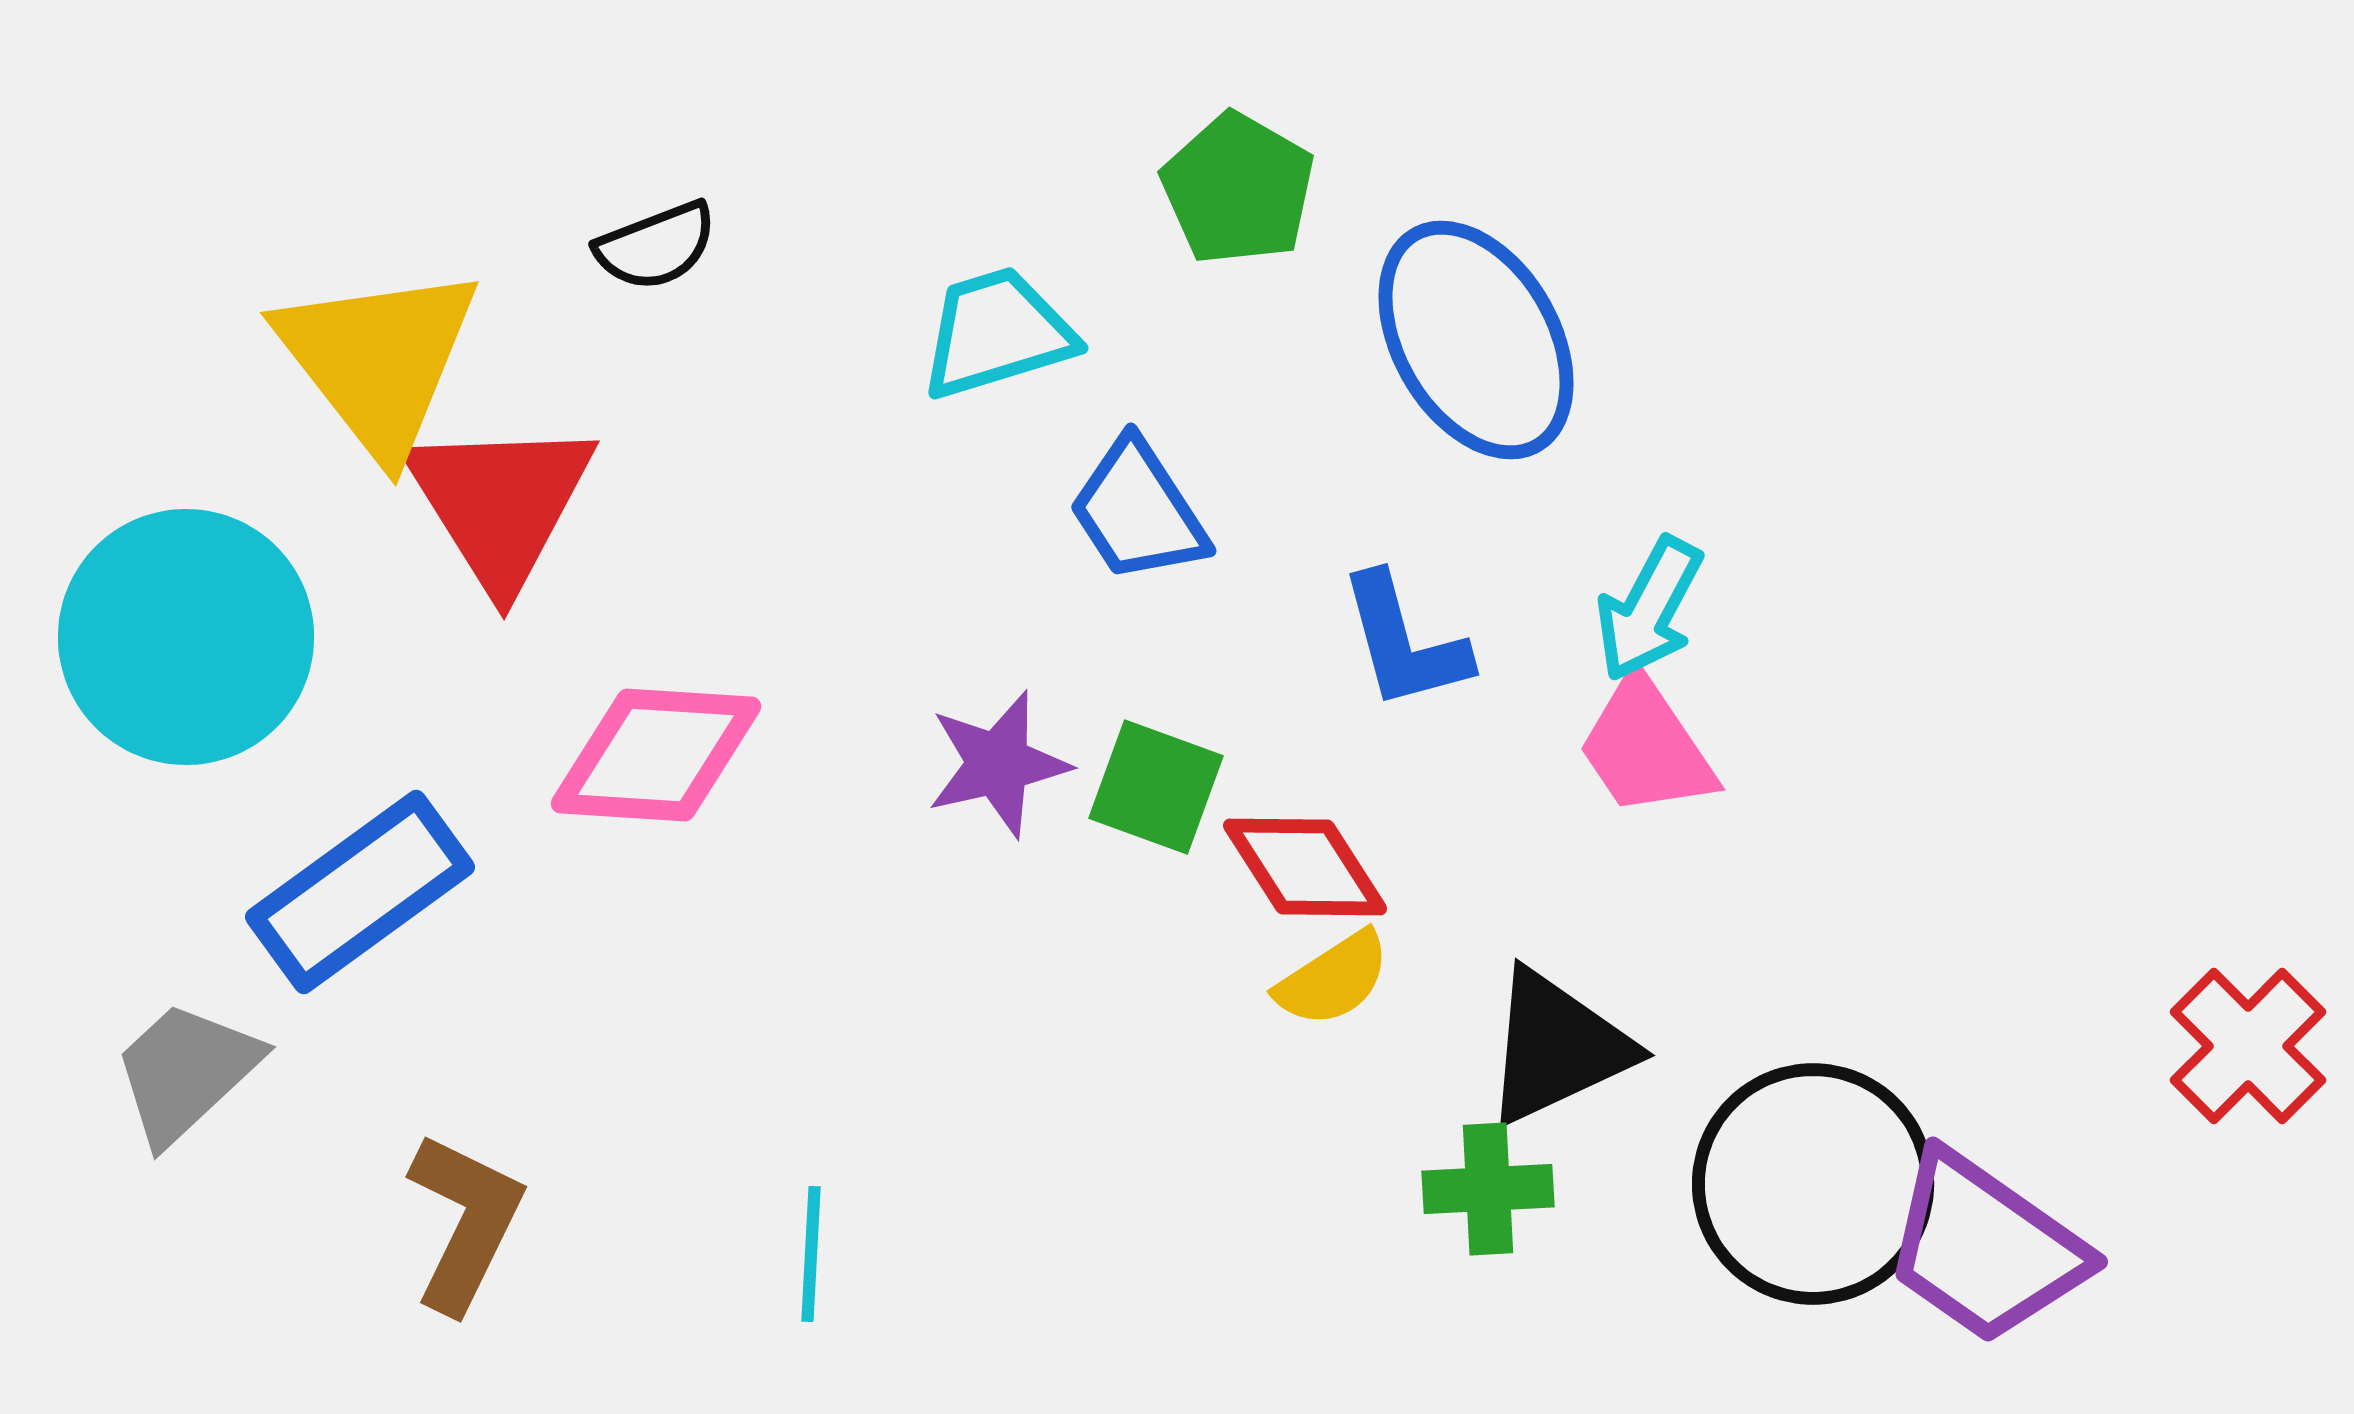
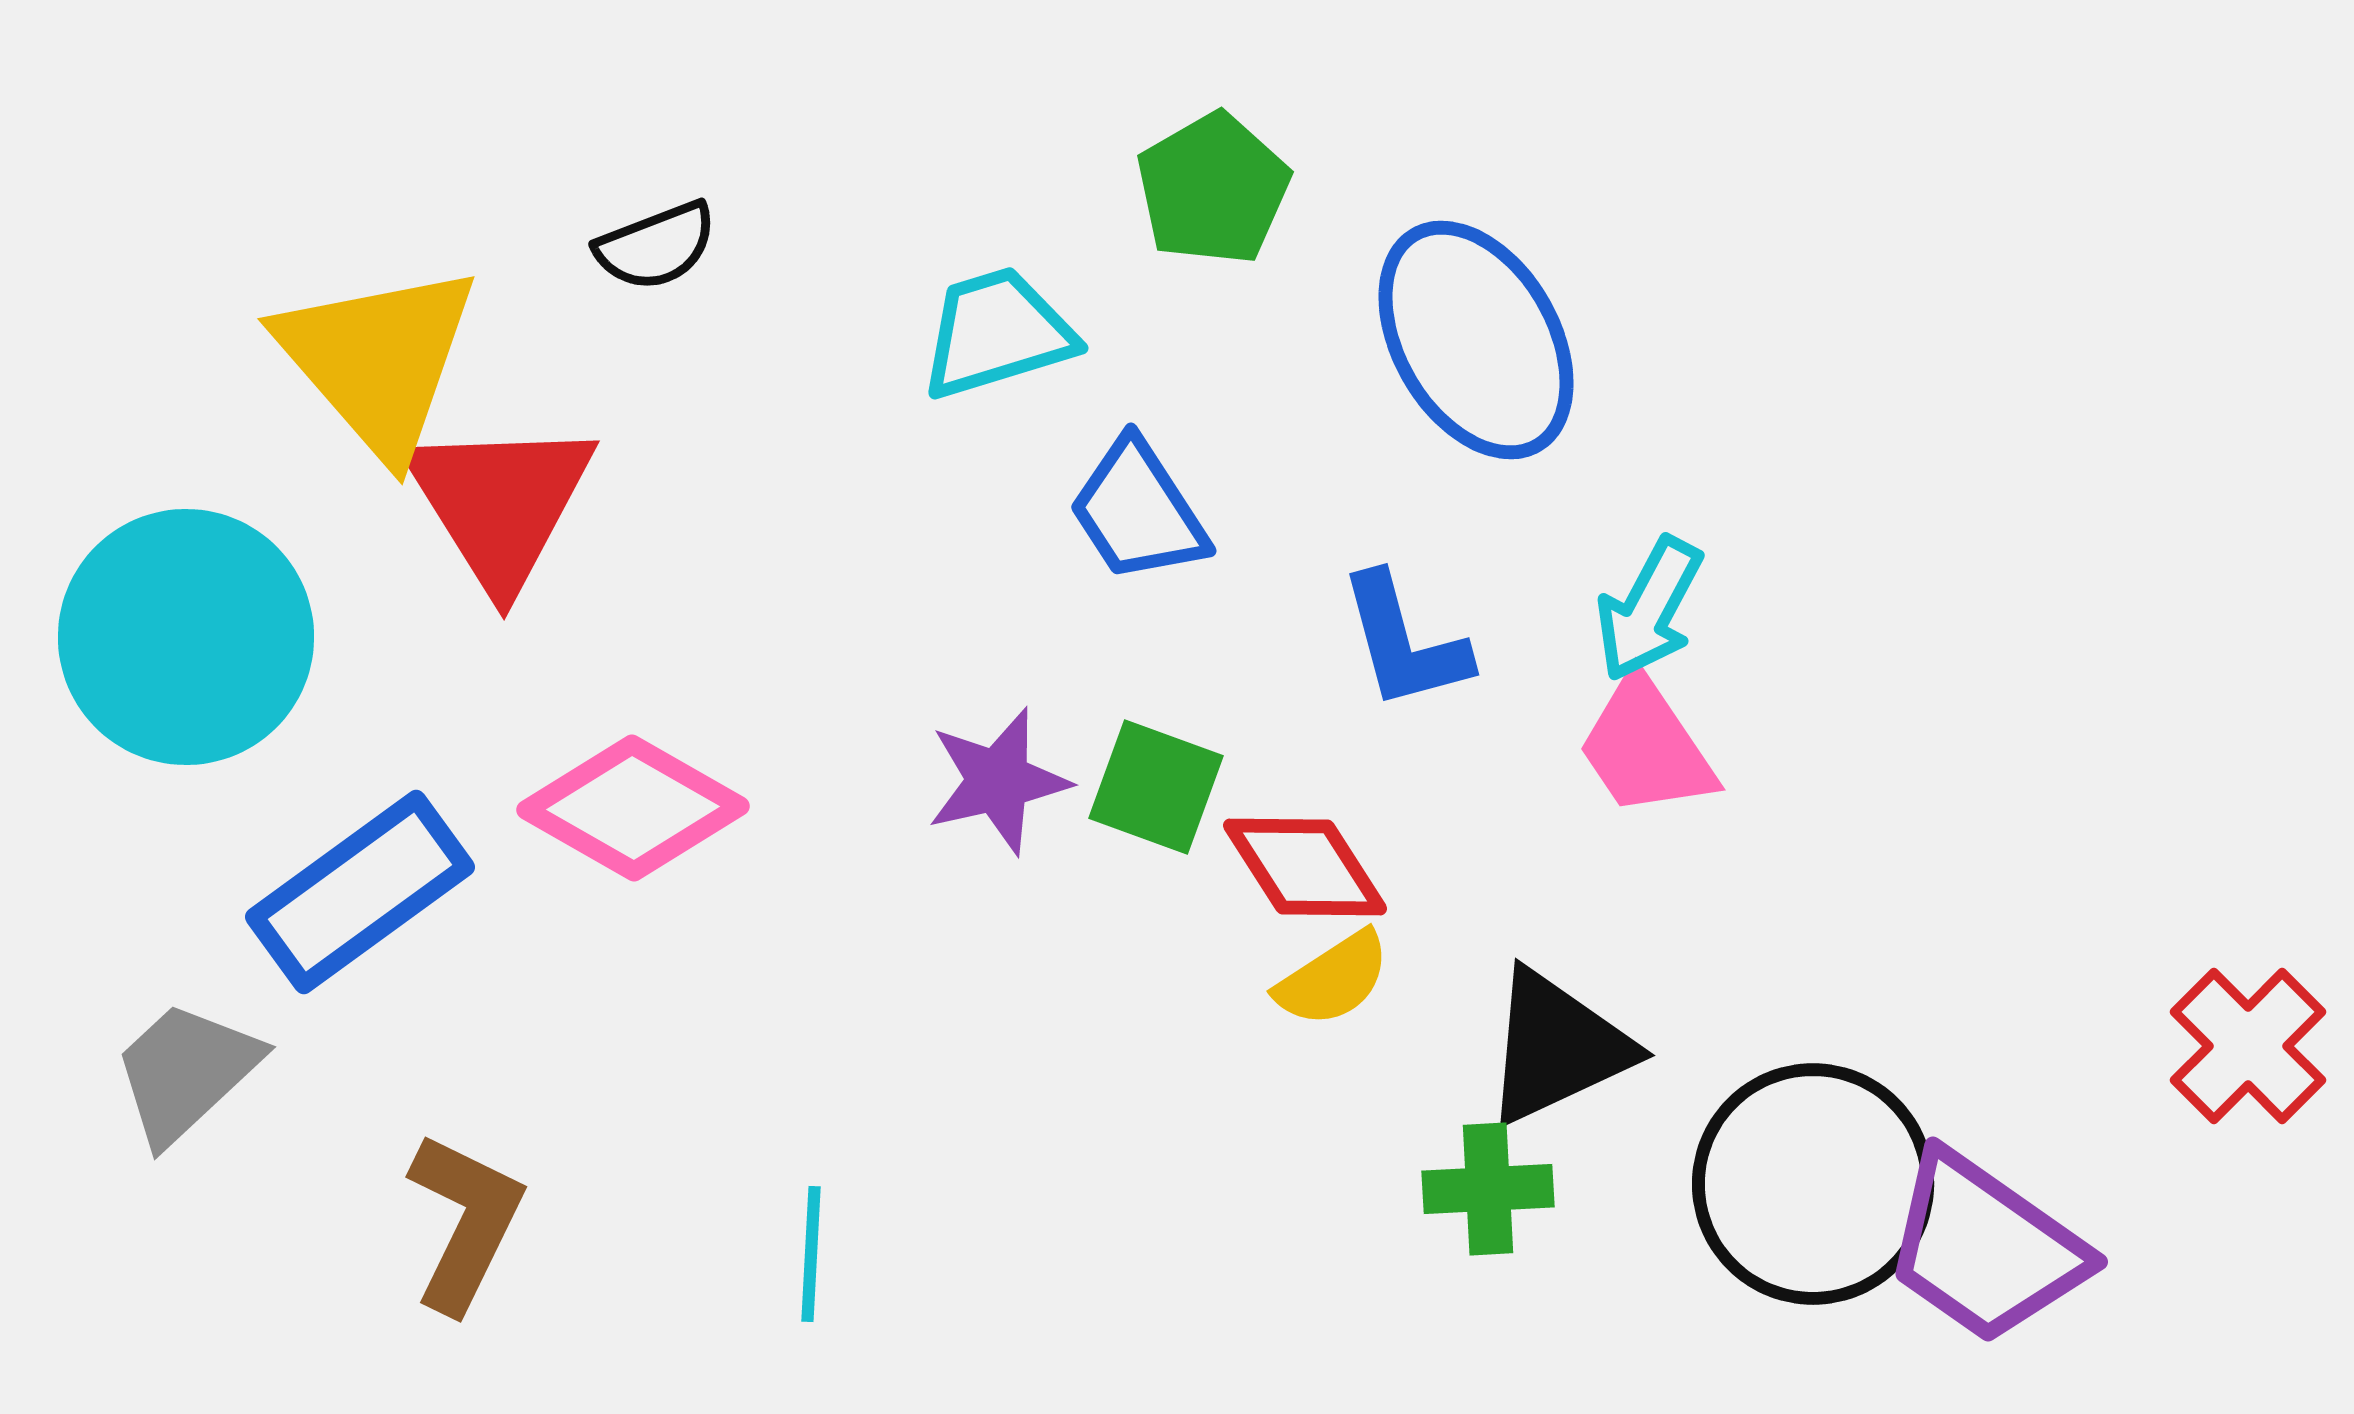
green pentagon: moved 25 px left; rotated 12 degrees clockwise
yellow triangle: rotated 3 degrees counterclockwise
pink diamond: moved 23 px left, 53 px down; rotated 26 degrees clockwise
purple star: moved 17 px down
